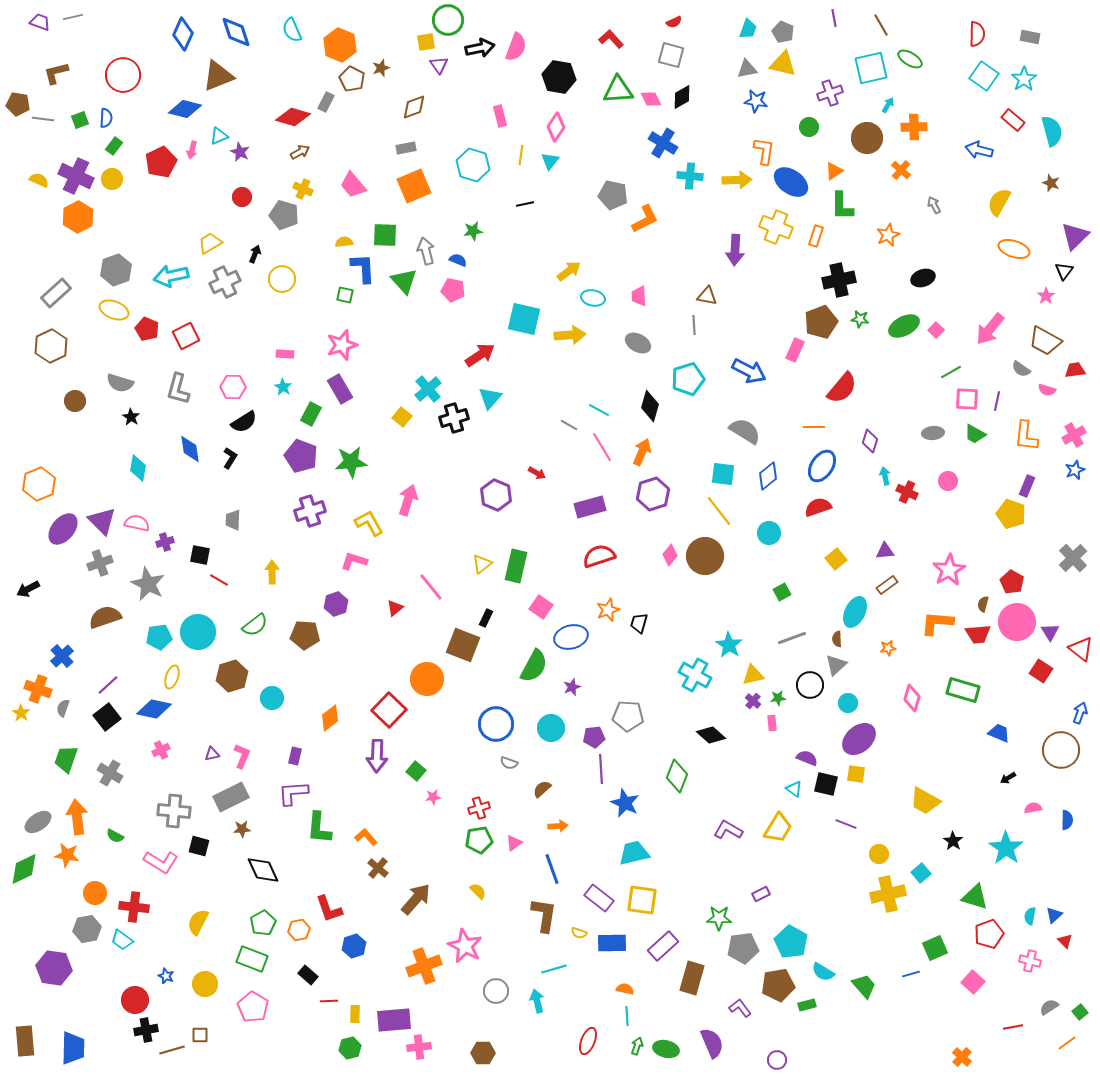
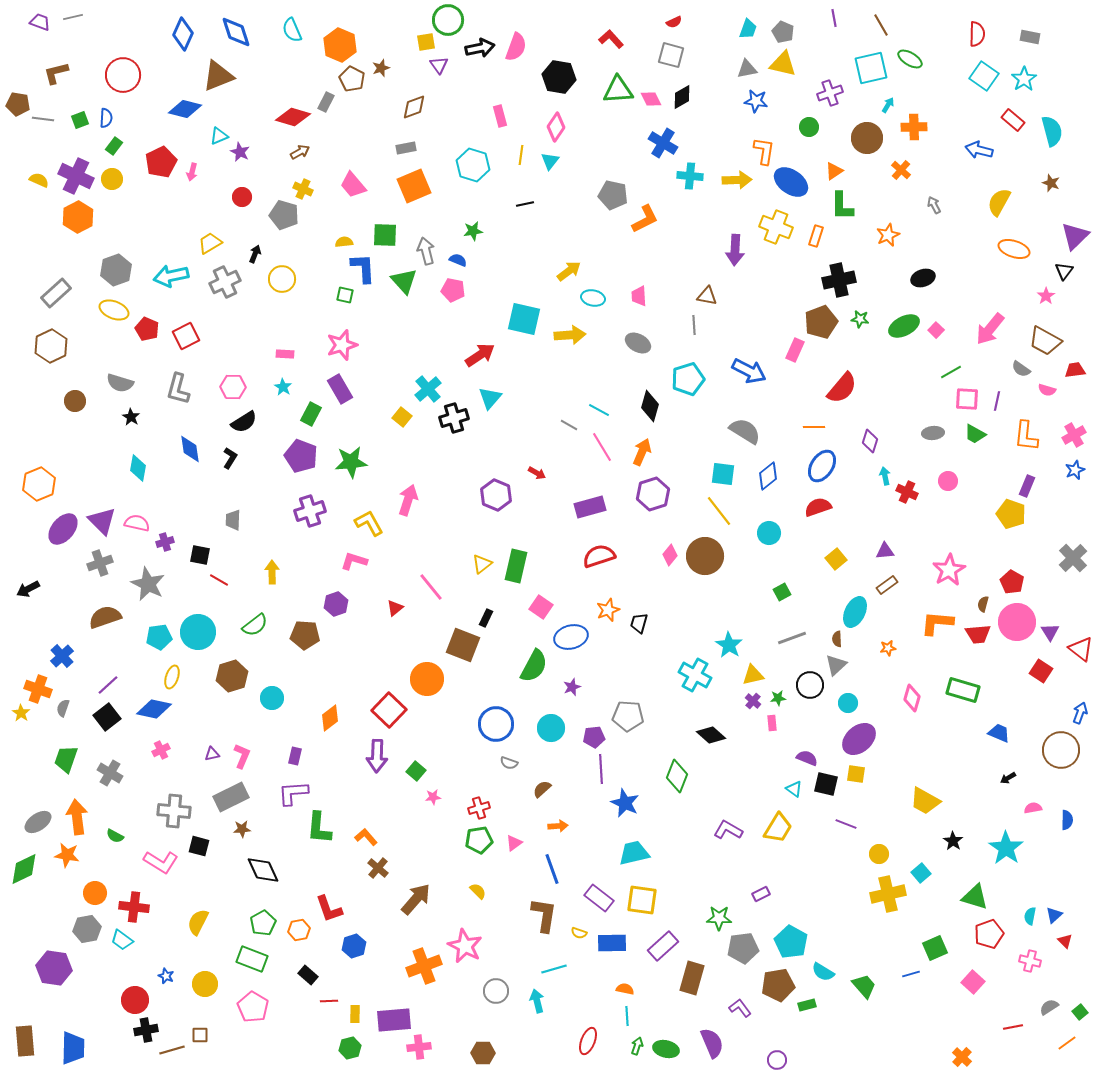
pink arrow at (192, 150): moved 22 px down
